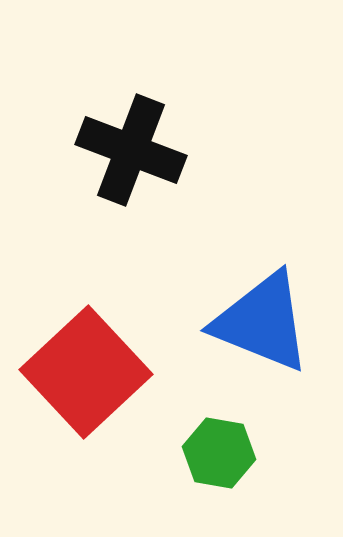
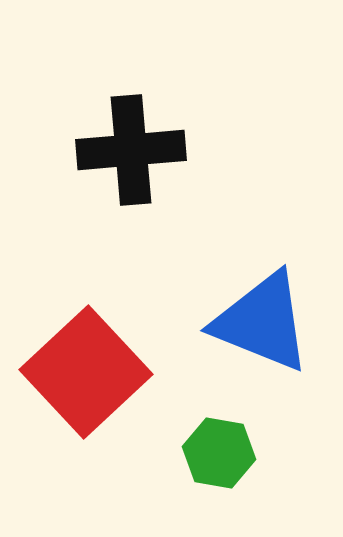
black cross: rotated 26 degrees counterclockwise
